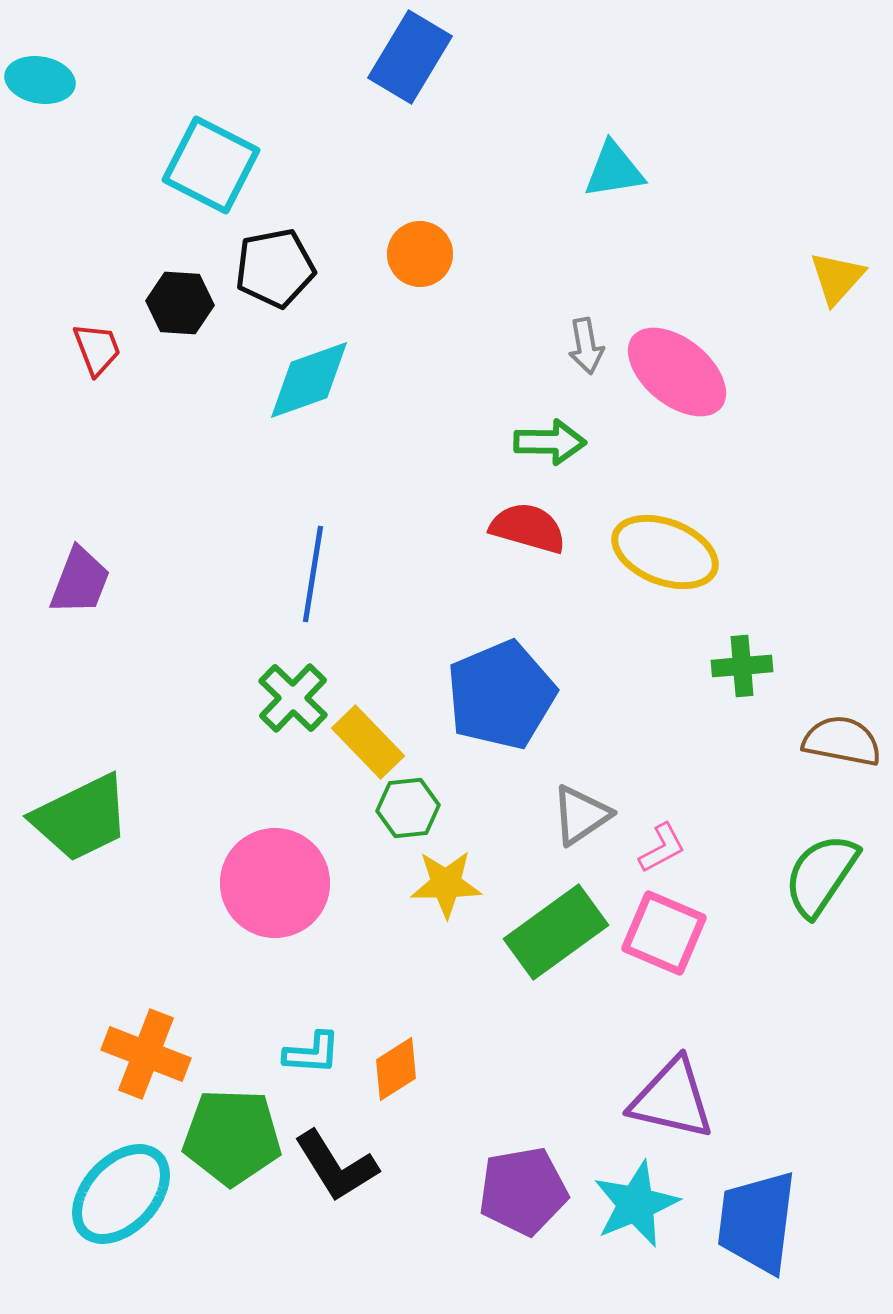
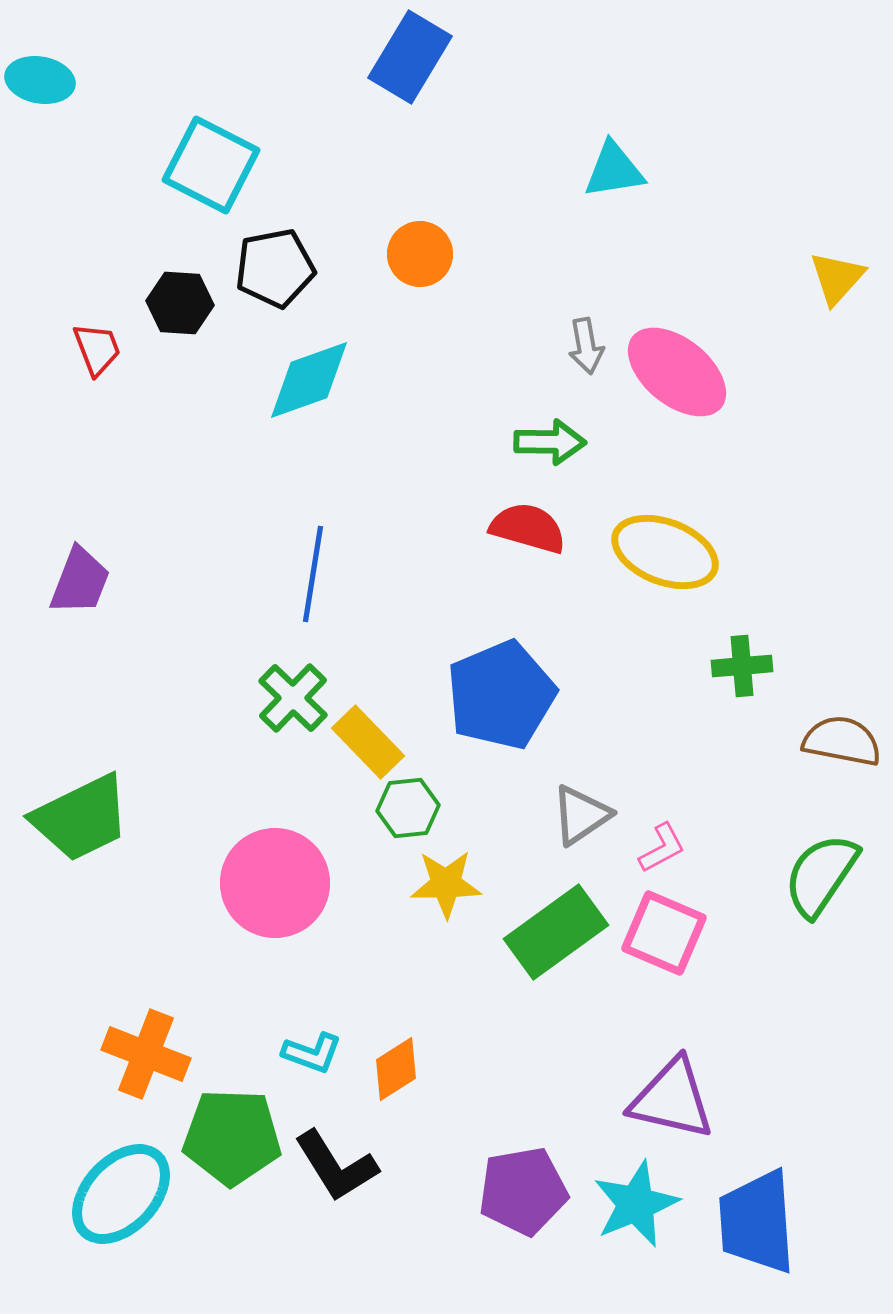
cyan L-shape at (312, 1053): rotated 16 degrees clockwise
blue trapezoid at (757, 1222): rotated 11 degrees counterclockwise
